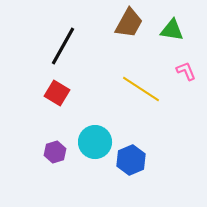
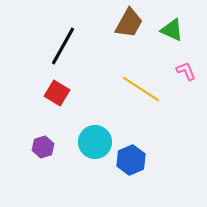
green triangle: rotated 15 degrees clockwise
purple hexagon: moved 12 px left, 5 px up
